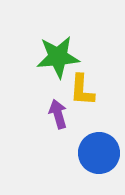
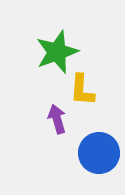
green star: moved 1 px left, 5 px up; rotated 15 degrees counterclockwise
purple arrow: moved 1 px left, 5 px down
